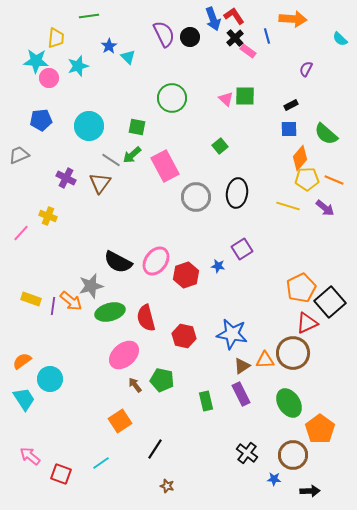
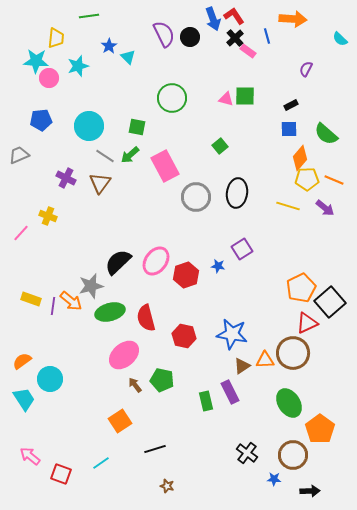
pink triangle at (226, 99): rotated 28 degrees counterclockwise
green arrow at (132, 155): moved 2 px left
gray line at (111, 160): moved 6 px left, 4 px up
black semicircle at (118, 262): rotated 108 degrees clockwise
purple rectangle at (241, 394): moved 11 px left, 2 px up
black line at (155, 449): rotated 40 degrees clockwise
